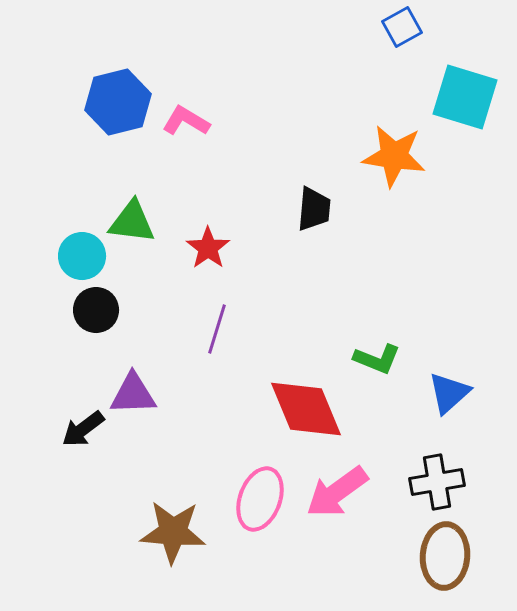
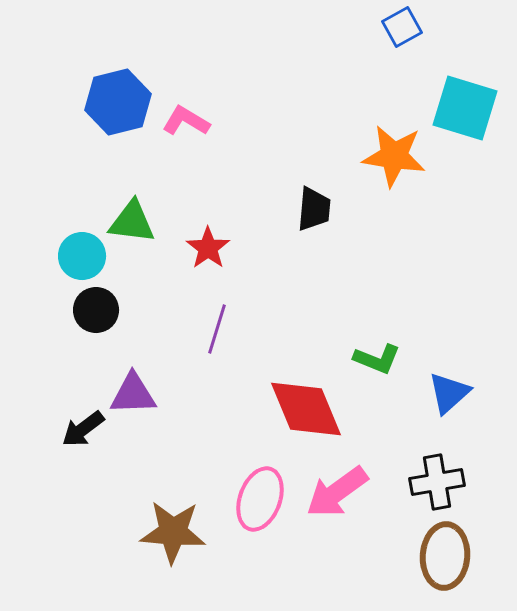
cyan square: moved 11 px down
